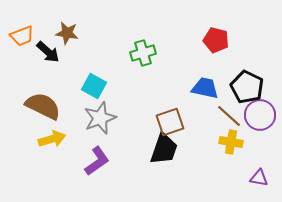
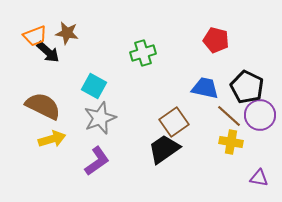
orange trapezoid: moved 13 px right
brown square: moved 4 px right; rotated 16 degrees counterclockwise
black trapezoid: rotated 144 degrees counterclockwise
